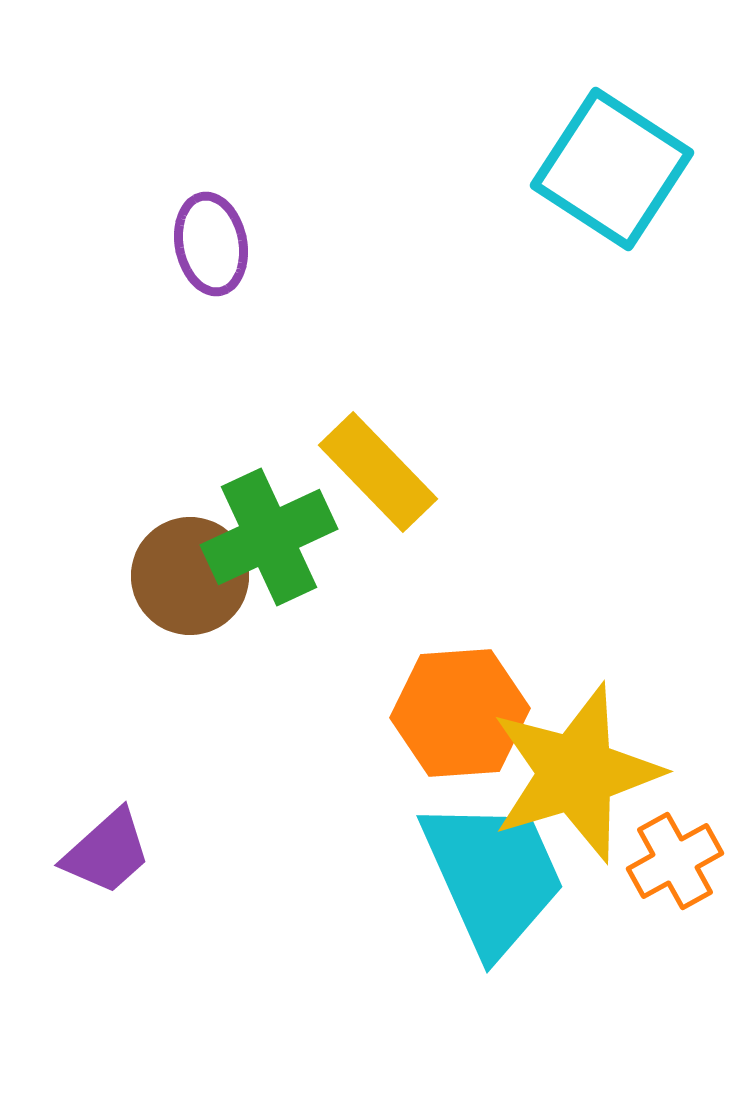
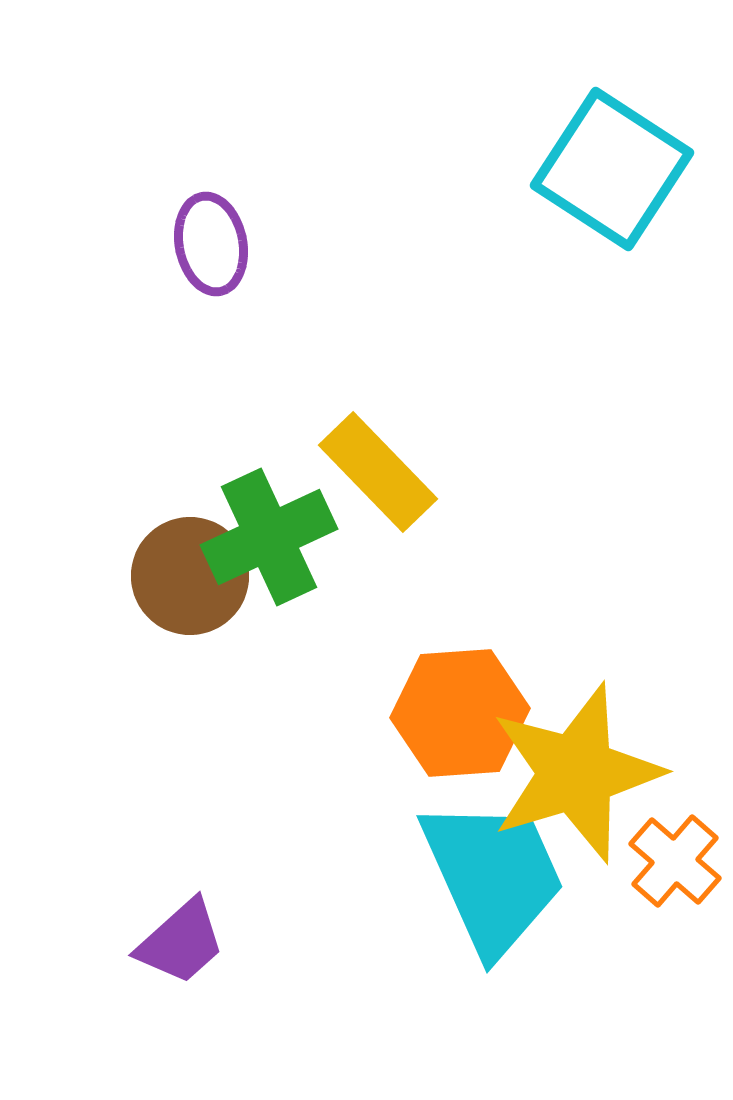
purple trapezoid: moved 74 px right, 90 px down
orange cross: rotated 20 degrees counterclockwise
